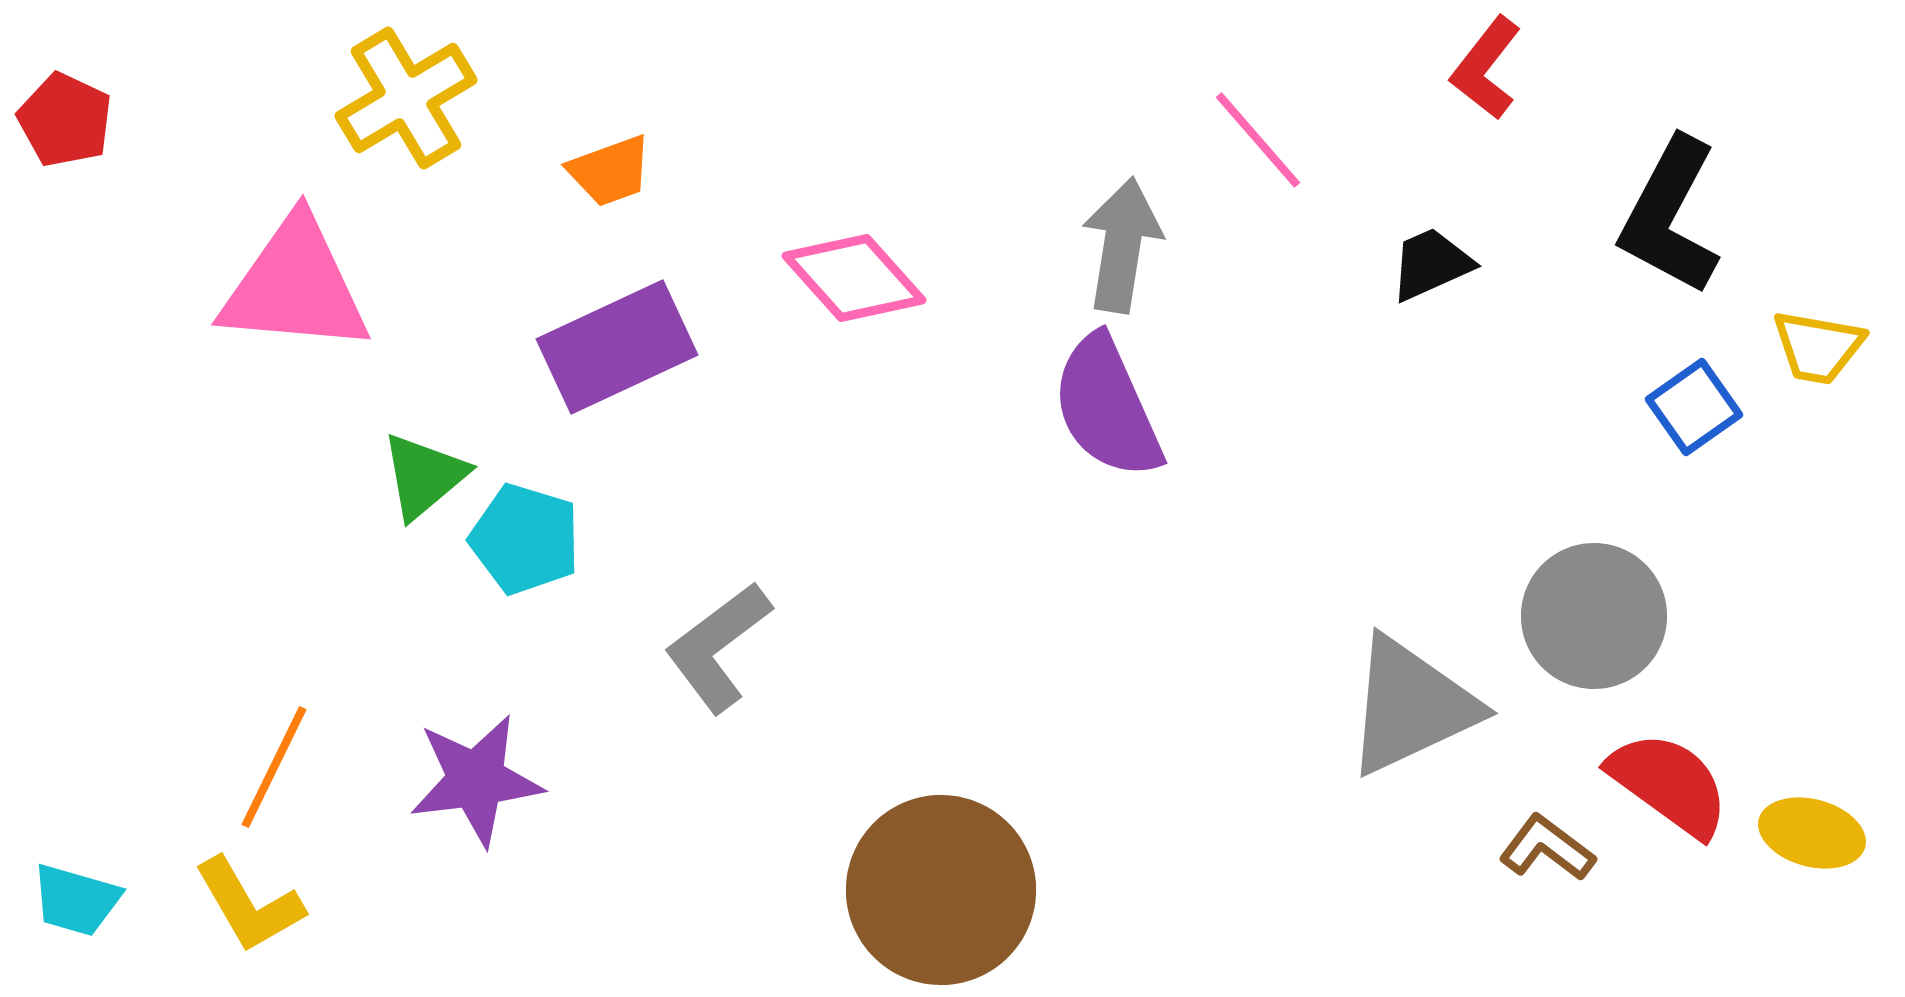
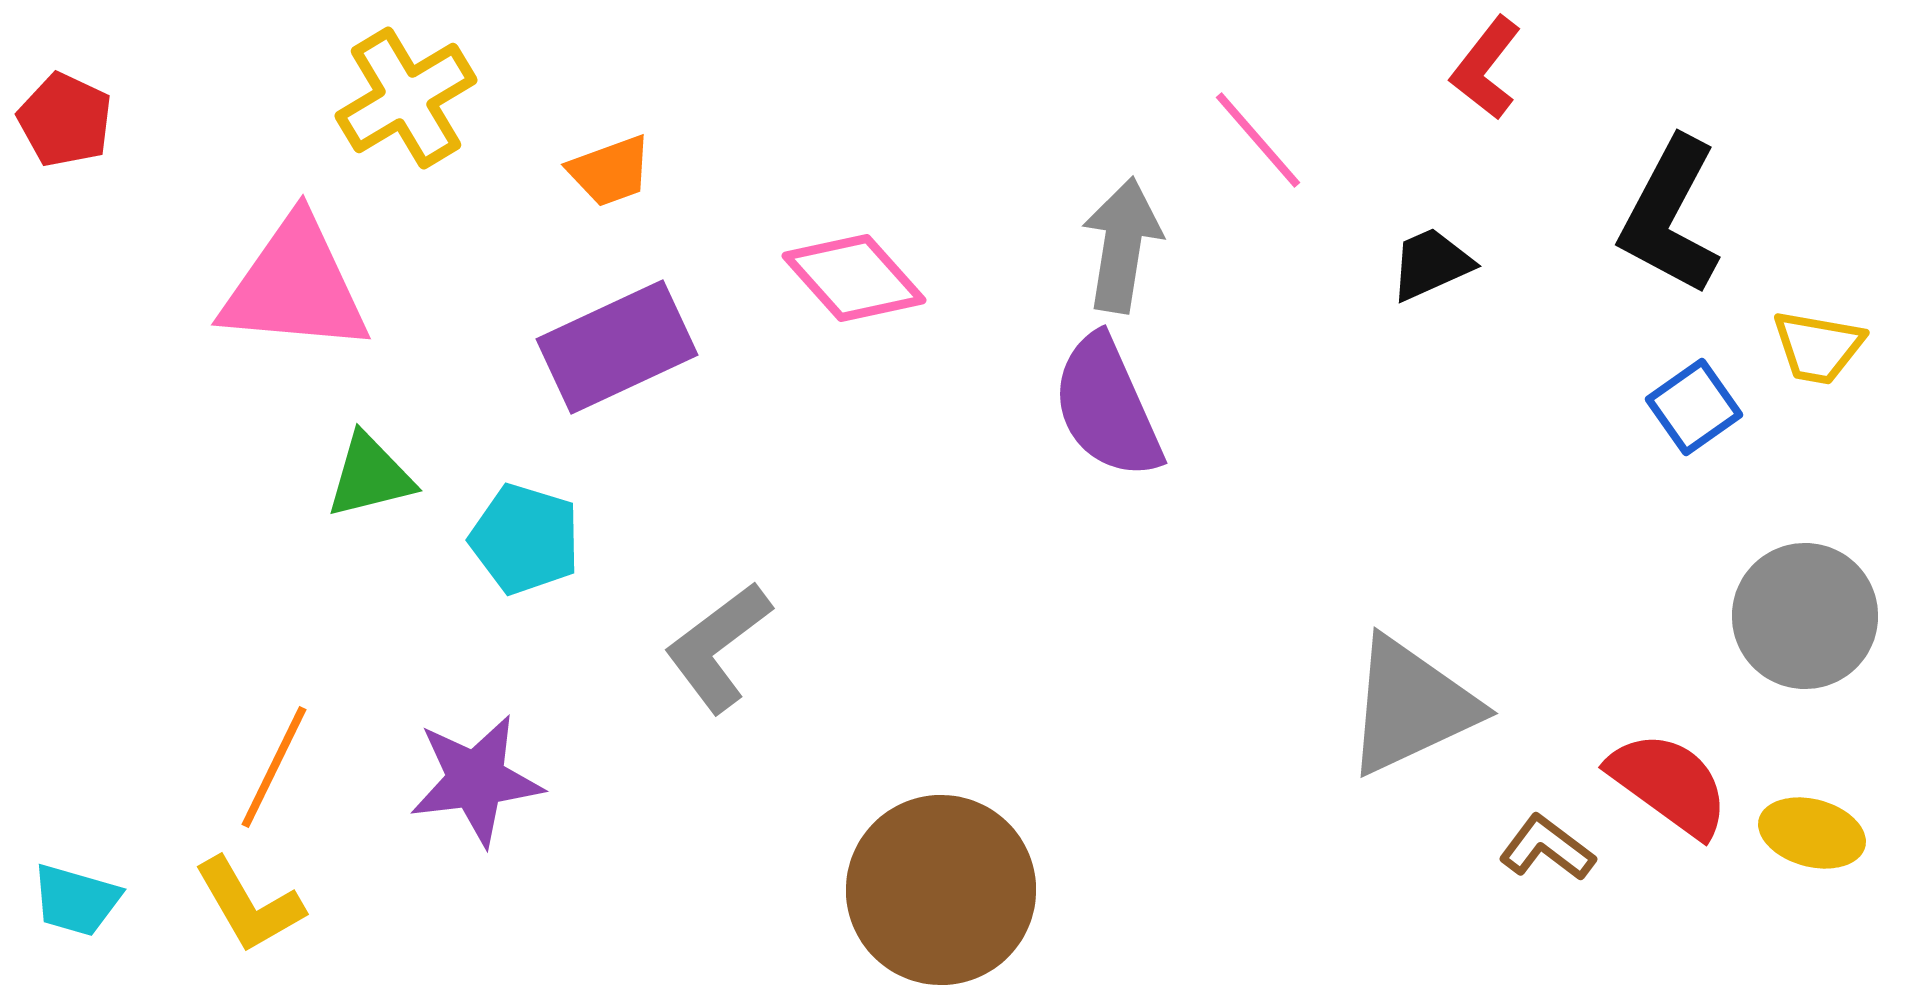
green triangle: moved 54 px left; rotated 26 degrees clockwise
gray circle: moved 211 px right
